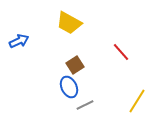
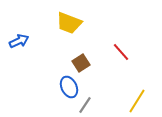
yellow trapezoid: rotated 8 degrees counterclockwise
brown square: moved 6 px right, 2 px up
gray line: rotated 30 degrees counterclockwise
